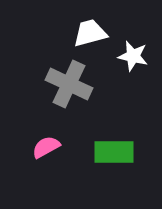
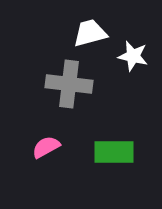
gray cross: rotated 18 degrees counterclockwise
